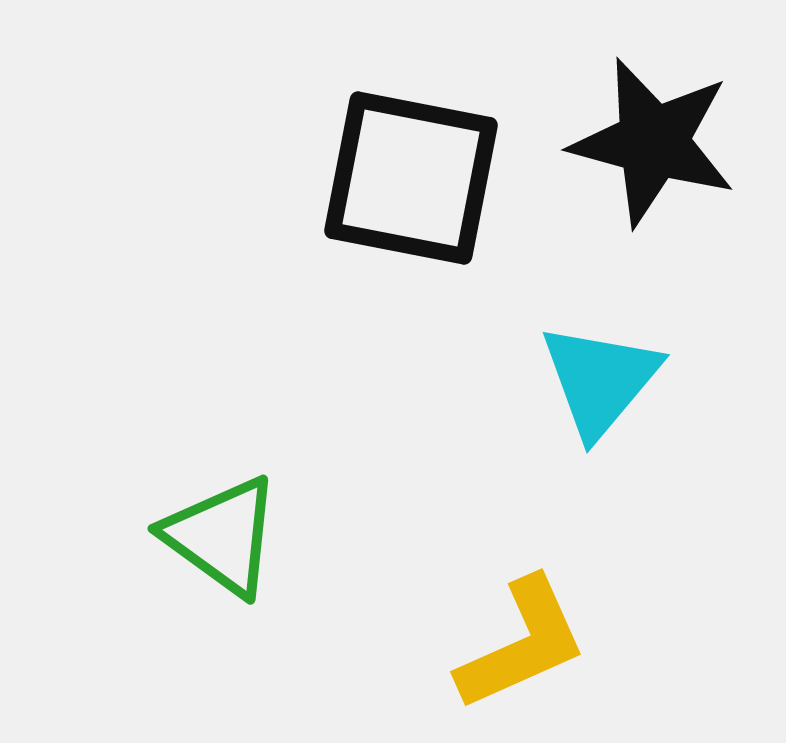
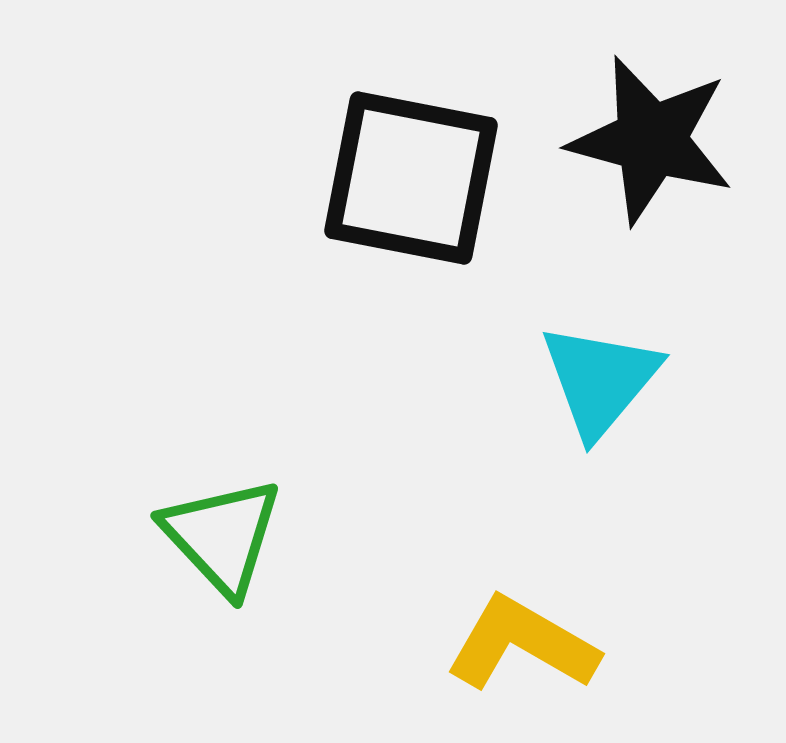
black star: moved 2 px left, 2 px up
green triangle: rotated 11 degrees clockwise
yellow L-shape: rotated 126 degrees counterclockwise
